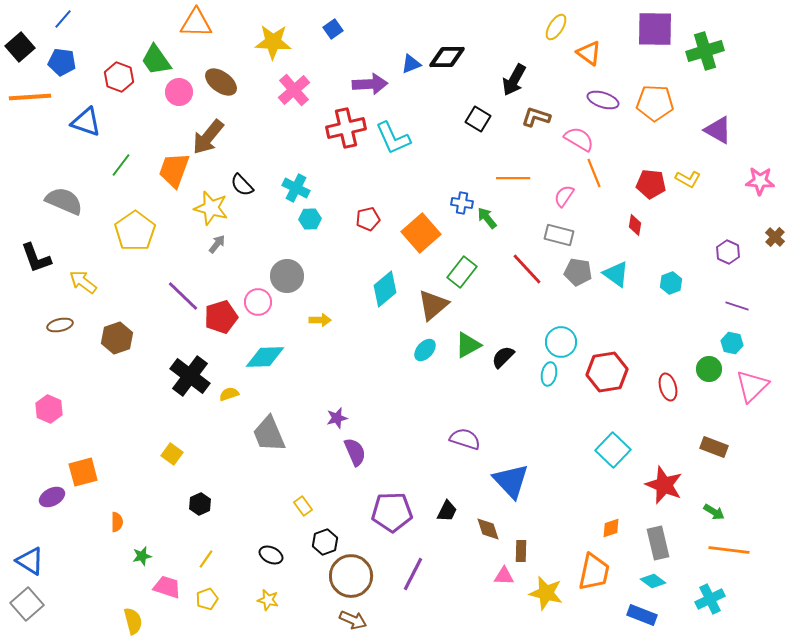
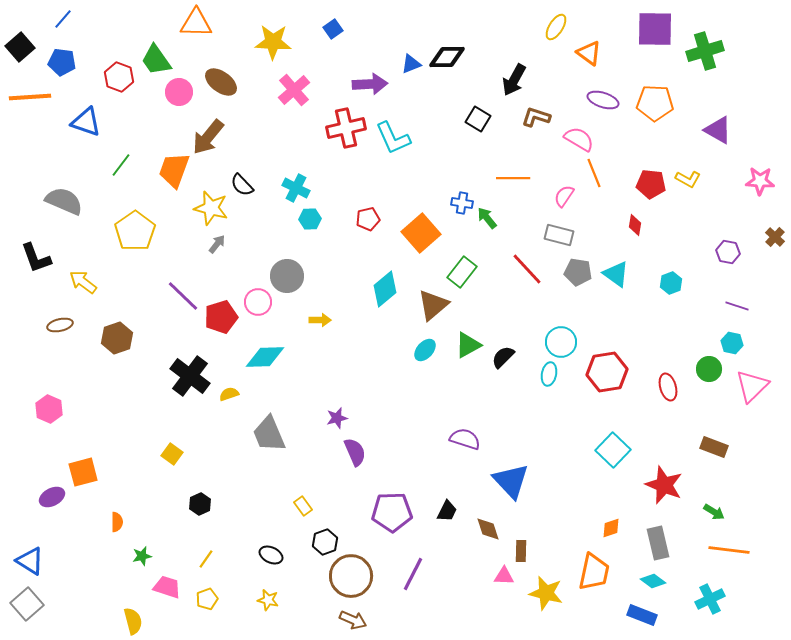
purple hexagon at (728, 252): rotated 15 degrees counterclockwise
